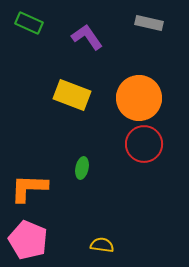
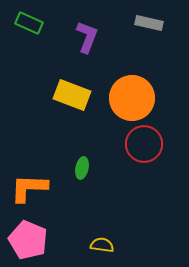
purple L-shape: rotated 56 degrees clockwise
orange circle: moved 7 px left
